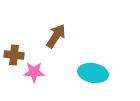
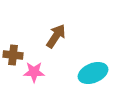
brown cross: moved 1 px left
cyan ellipse: rotated 32 degrees counterclockwise
